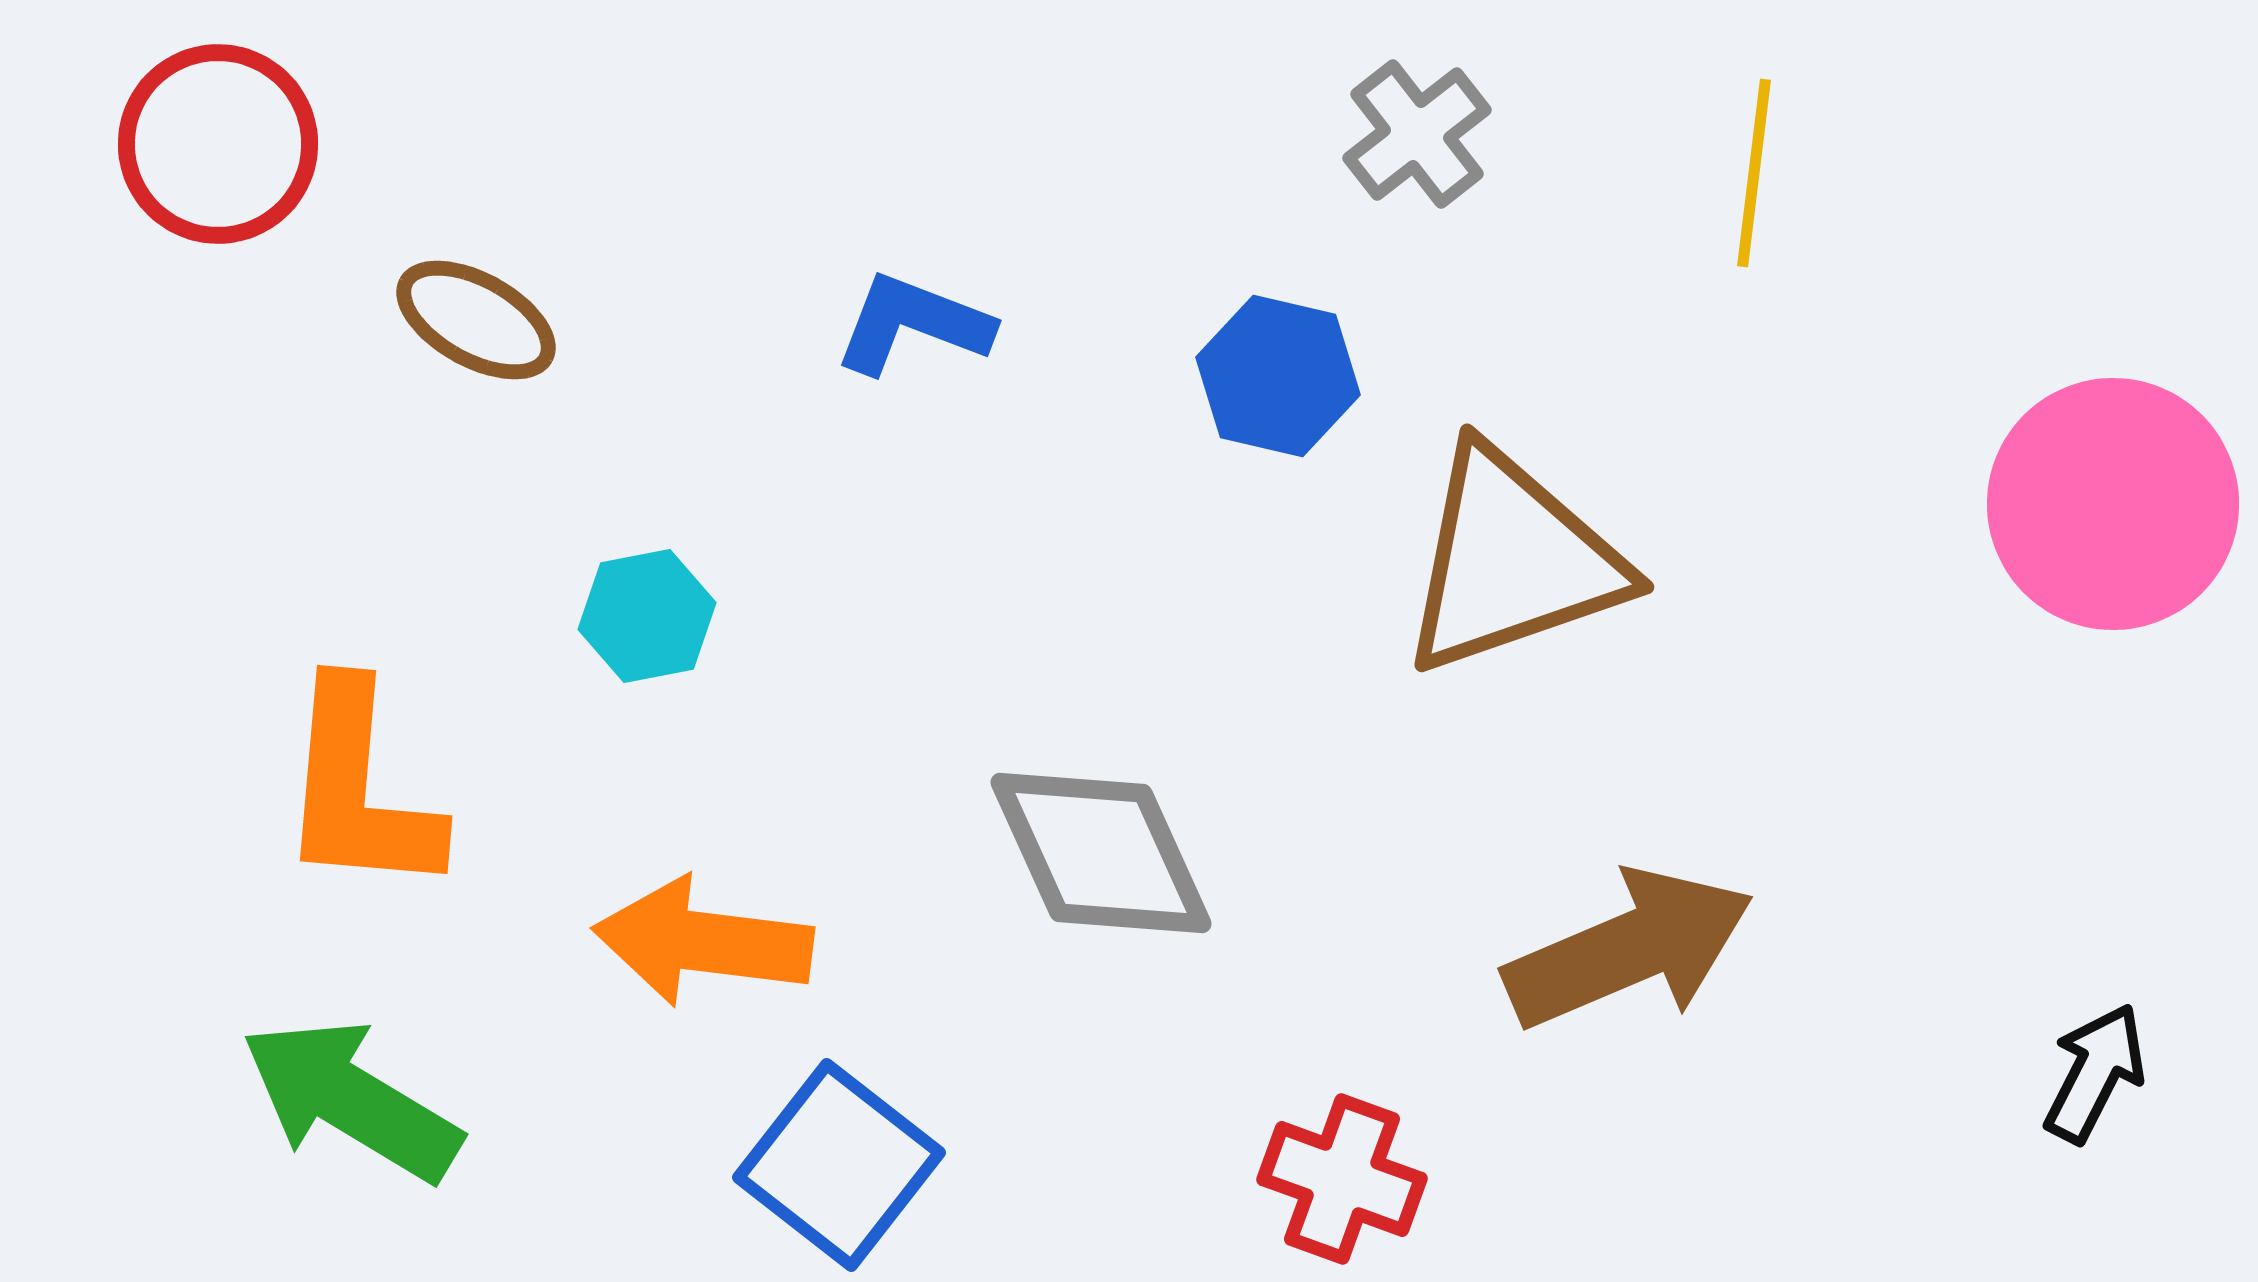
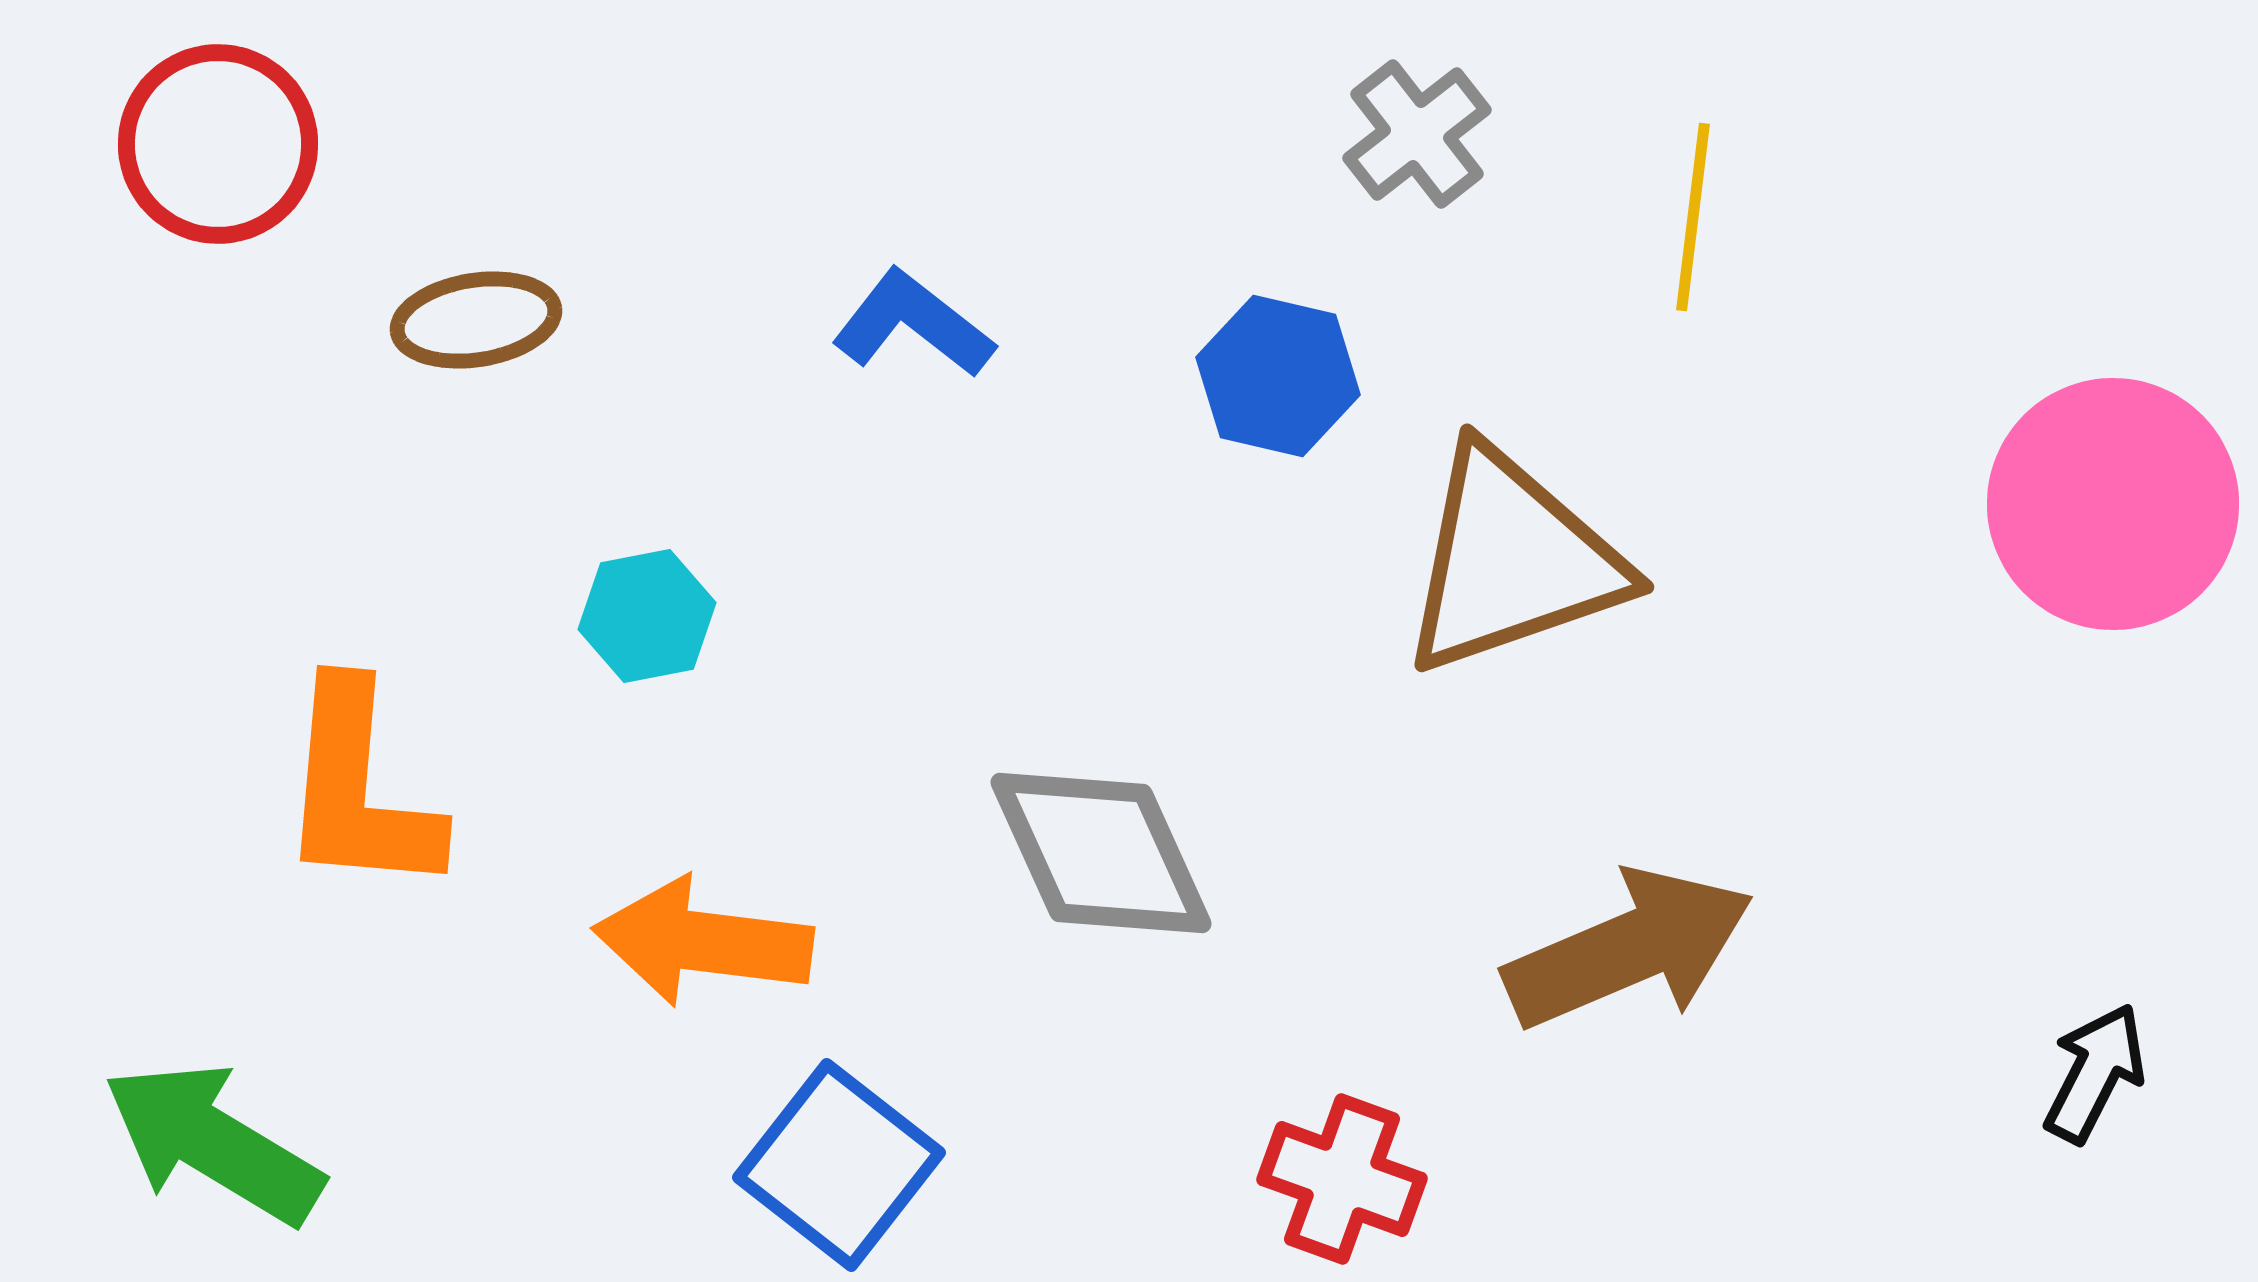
yellow line: moved 61 px left, 44 px down
brown ellipse: rotated 38 degrees counterclockwise
blue L-shape: rotated 17 degrees clockwise
green arrow: moved 138 px left, 43 px down
